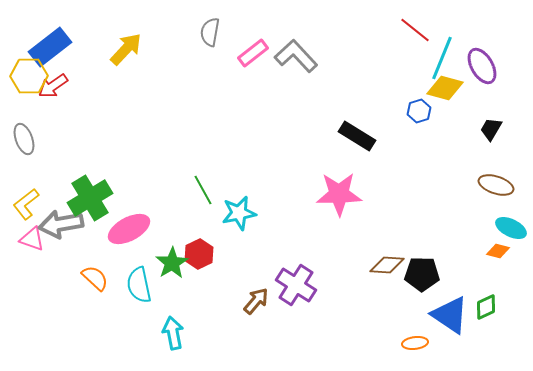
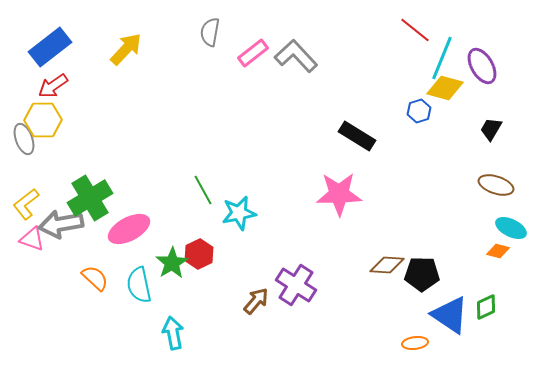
yellow hexagon: moved 14 px right, 44 px down
